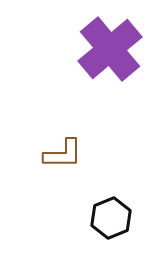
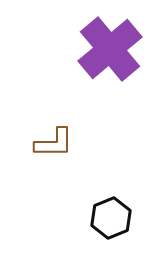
brown L-shape: moved 9 px left, 11 px up
